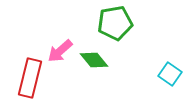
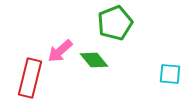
green pentagon: rotated 12 degrees counterclockwise
cyan square: rotated 30 degrees counterclockwise
